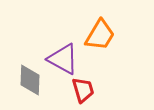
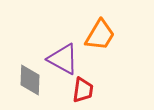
red trapezoid: rotated 24 degrees clockwise
